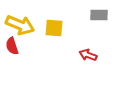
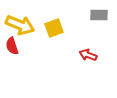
yellow square: rotated 24 degrees counterclockwise
